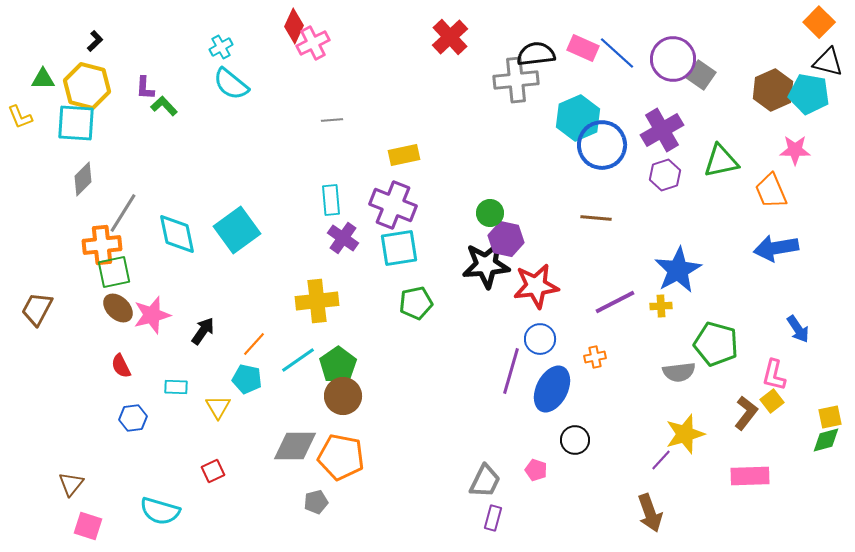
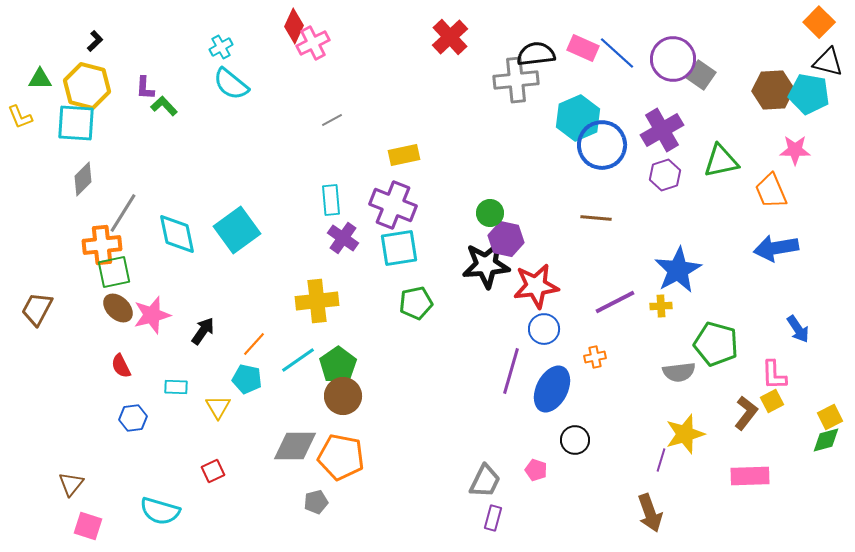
green triangle at (43, 79): moved 3 px left
brown hexagon at (773, 90): rotated 21 degrees clockwise
gray line at (332, 120): rotated 25 degrees counterclockwise
blue circle at (540, 339): moved 4 px right, 10 px up
pink L-shape at (774, 375): rotated 16 degrees counterclockwise
yellow square at (772, 401): rotated 10 degrees clockwise
yellow square at (830, 417): rotated 15 degrees counterclockwise
purple line at (661, 460): rotated 25 degrees counterclockwise
